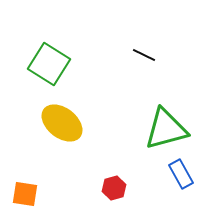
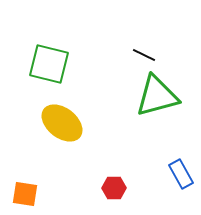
green square: rotated 18 degrees counterclockwise
green triangle: moved 9 px left, 33 px up
red hexagon: rotated 15 degrees clockwise
